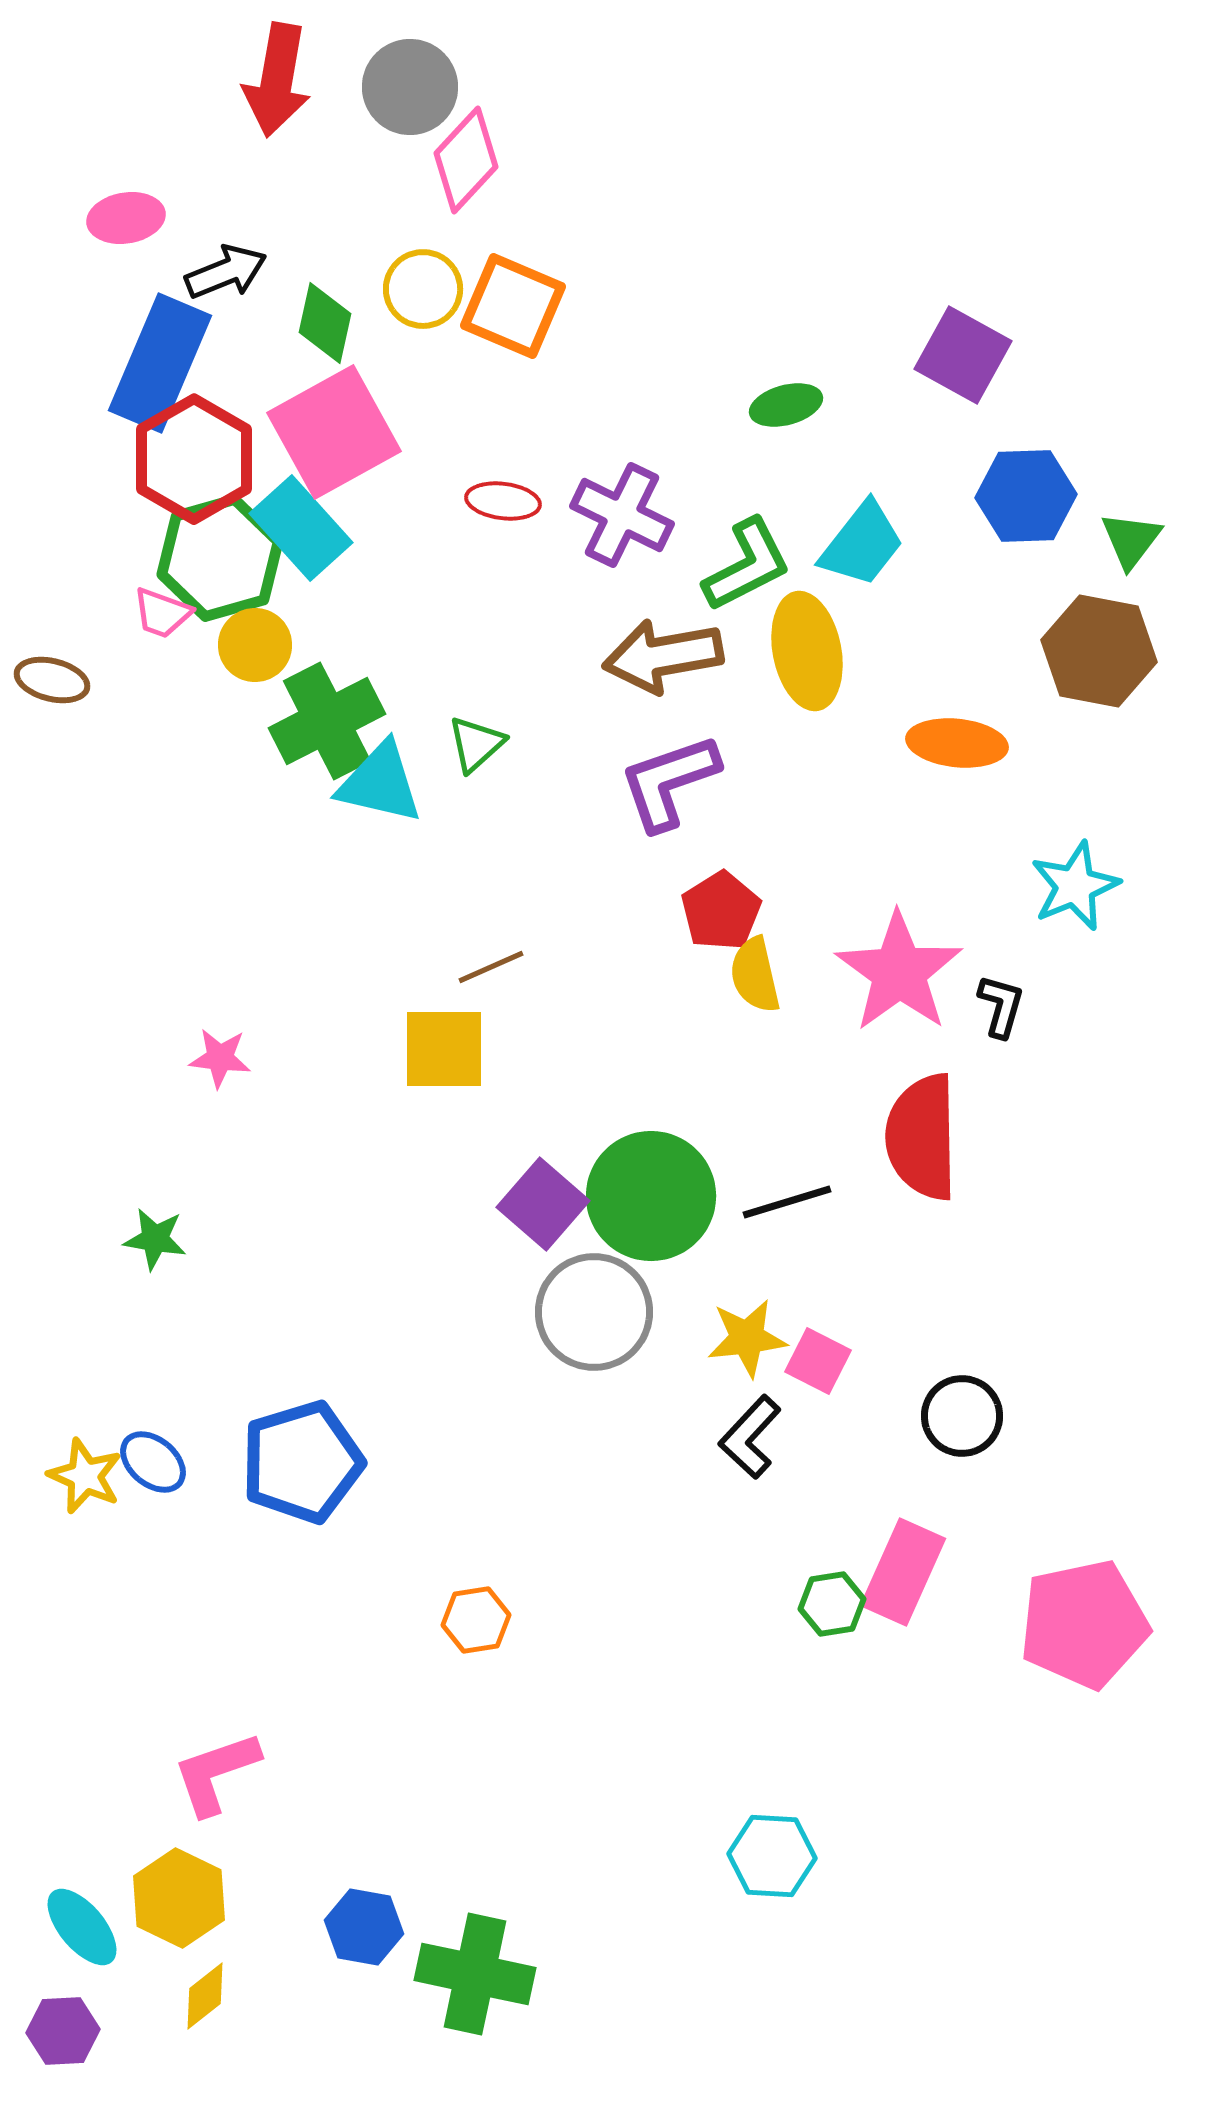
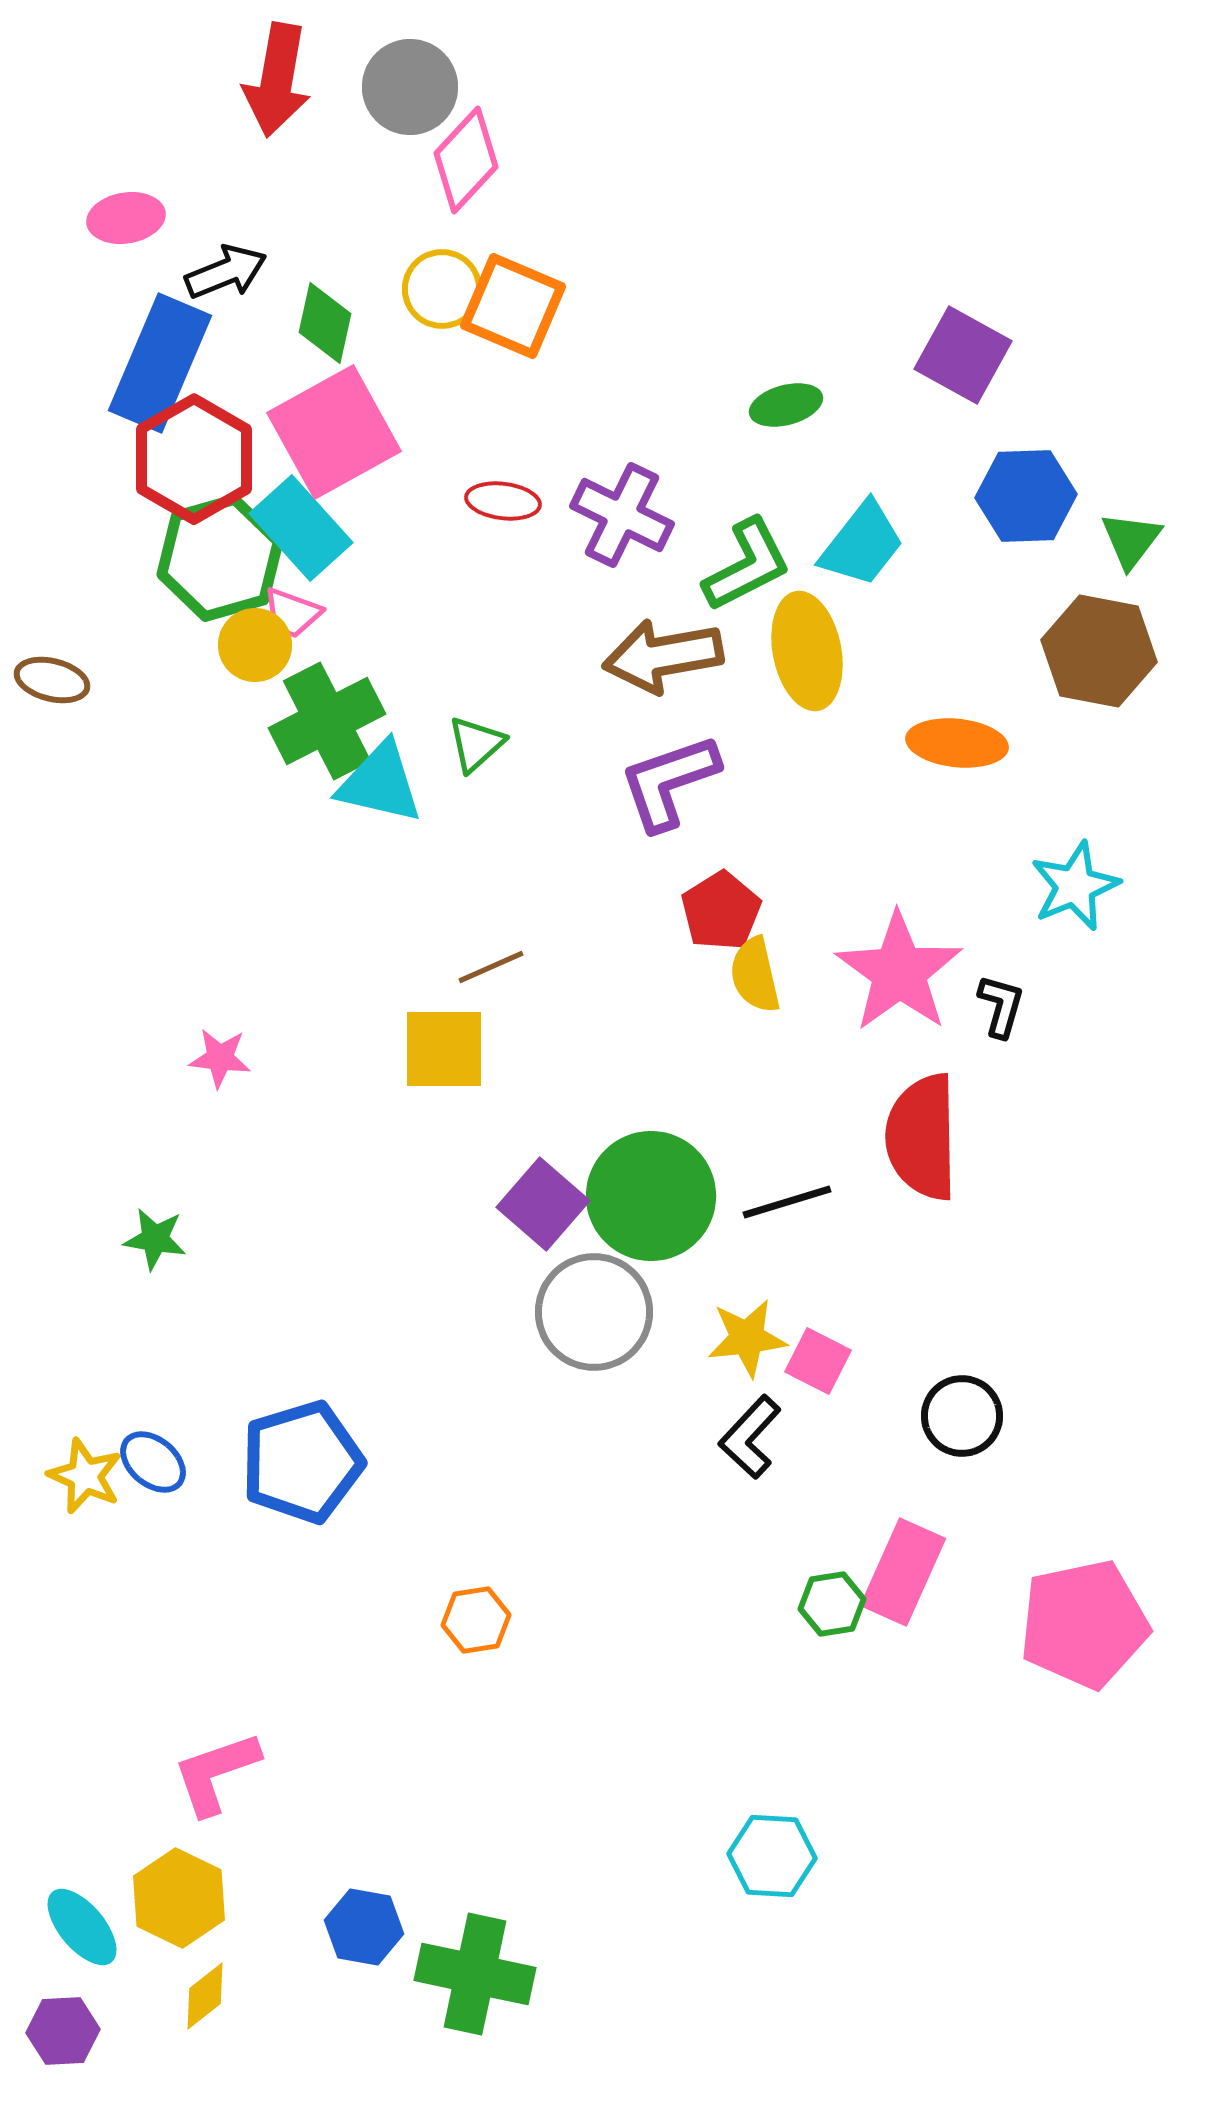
yellow circle at (423, 289): moved 19 px right
pink trapezoid at (162, 613): moved 130 px right
